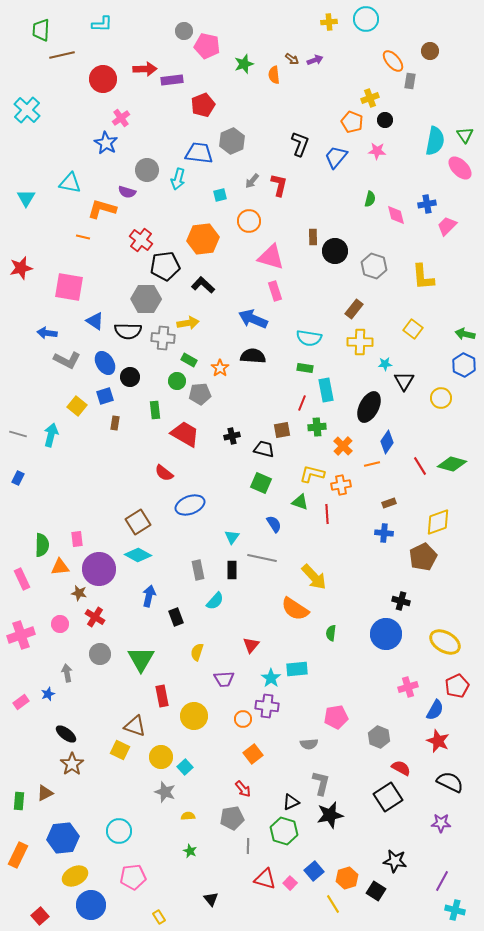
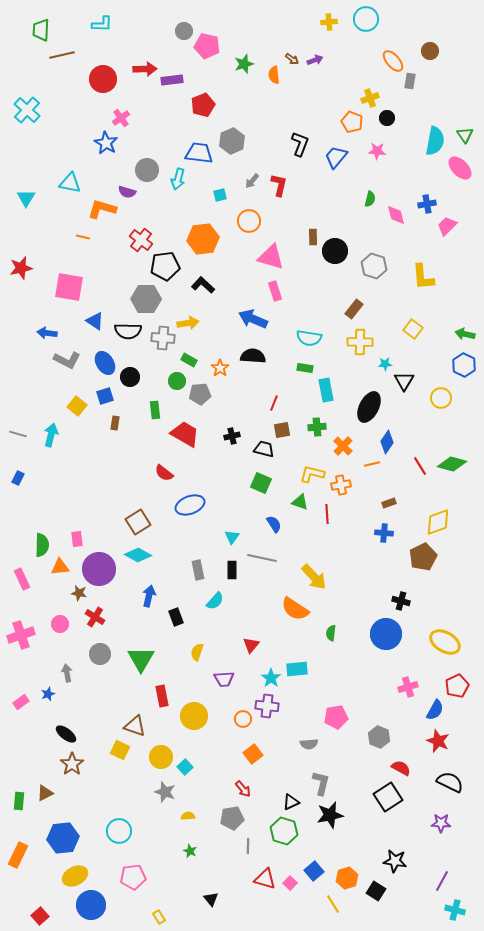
black circle at (385, 120): moved 2 px right, 2 px up
red line at (302, 403): moved 28 px left
